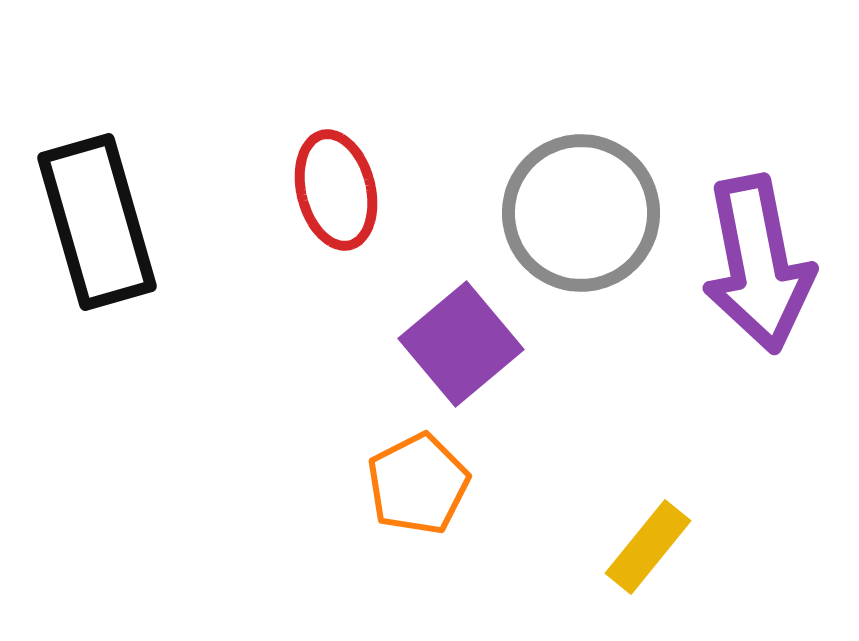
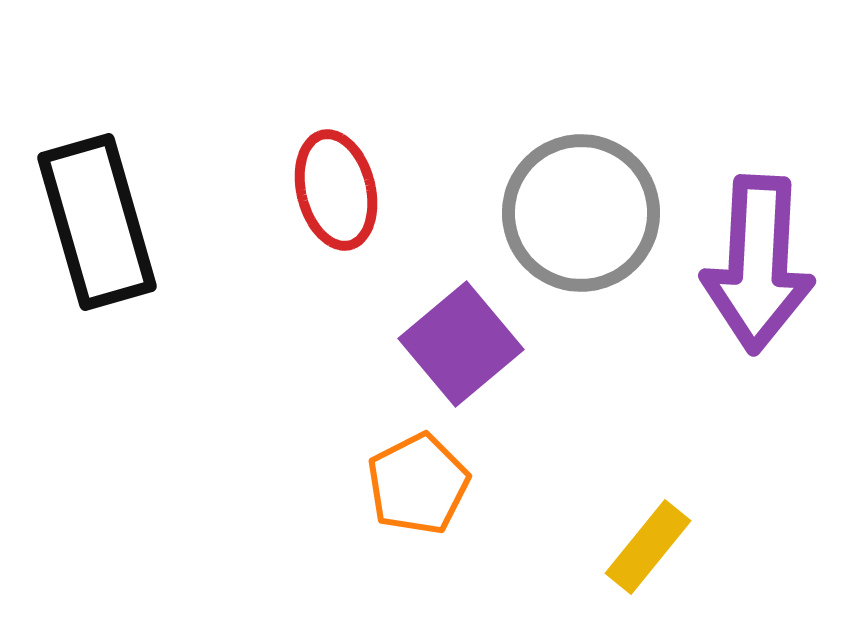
purple arrow: rotated 14 degrees clockwise
